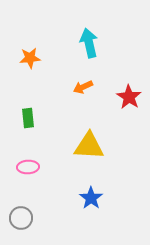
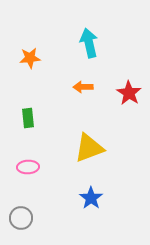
orange arrow: rotated 24 degrees clockwise
red star: moved 4 px up
yellow triangle: moved 2 px down; rotated 24 degrees counterclockwise
